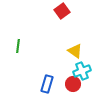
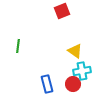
red square: rotated 14 degrees clockwise
cyan cross: rotated 12 degrees clockwise
blue rectangle: rotated 30 degrees counterclockwise
